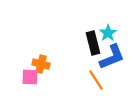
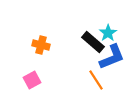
black rectangle: moved 1 px up; rotated 35 degrees counterclockwise
orange cross: moved 19 px up
pink square: moved 2 px right, 3 px down; rotated 30 degrees counterclockwise
